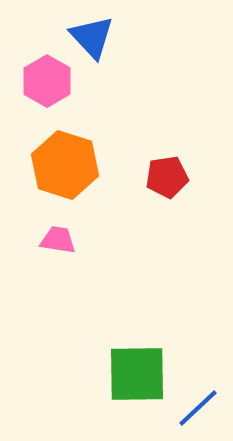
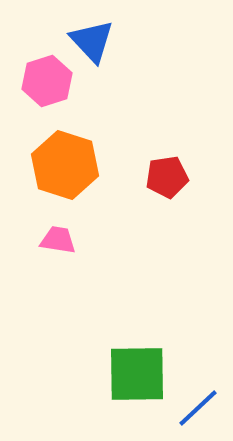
blue triangle: moved 4 px down
pink hexagon: rotated 12 degrees clockwise
